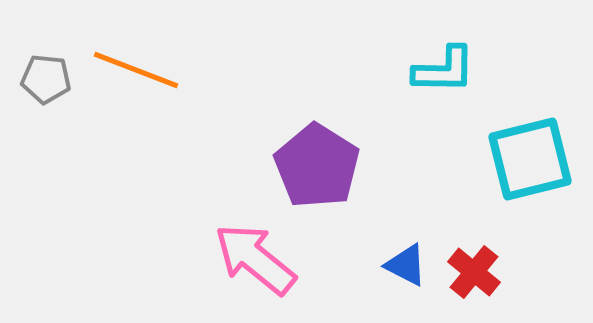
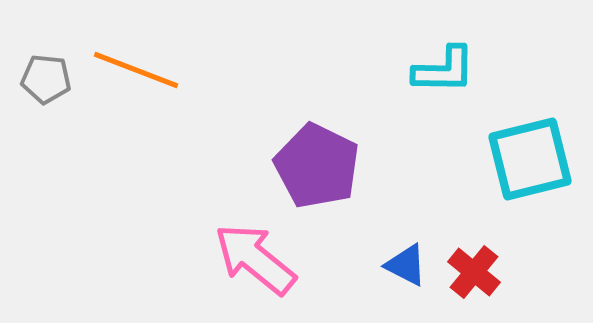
purple pentagon: rotated 6 degrees counterclockwise
